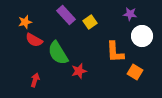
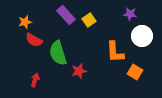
yellow square: moved 1 px left, 2 px up
green semicircle: rotated 15 degrees clockwise
